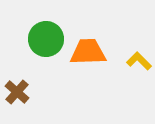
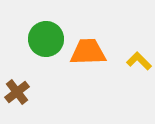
brown cross: rotated 10 degrees clockwise
